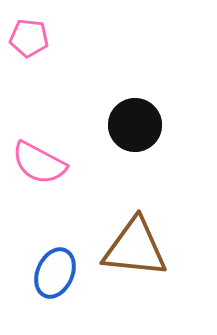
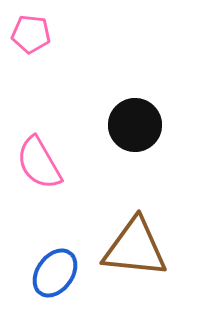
pink pentagon: moved 2 px right, 4 px up
pink semicircle: rotated 32 degrees clockwise
blue ellipse: rotated 12 degrees clockwise
